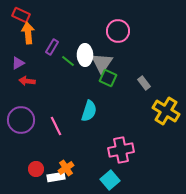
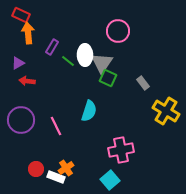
gray rectangle: moved 1 px left
white rectangle: rotated 30 degrees clockwise
